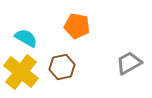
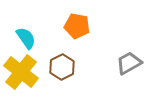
cyan semicircle: rotated 25 degrees clockwise
brown hexagon: rotated 15 degrees counterclockwise
